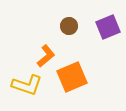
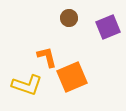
brown circle: moved 8 px up
orange L-shape: moved 1 px right, 1 px down; rotated 65 degrees counterclockwise
